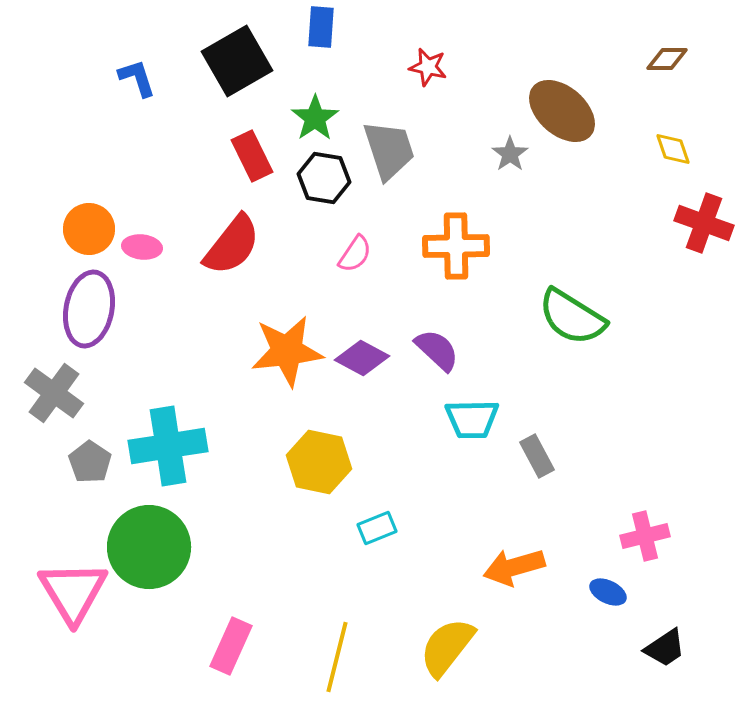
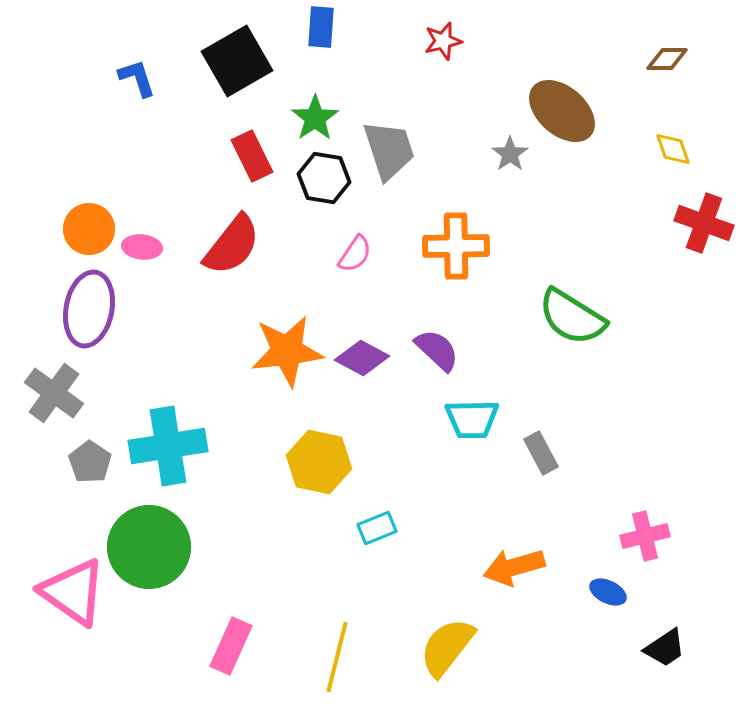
red star: moved 15 px right, 26 px up; rotated 27 degrees counterclockwise
gray rectangle: moved 4 px right, 3 px up
pink triangle: rotated 24 degrees counterclockwise
